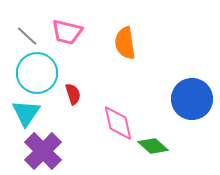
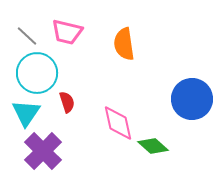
orange semicircle: moved 1 px left, 1 px down
red semicircle: moved 6 px left, 8 px down
